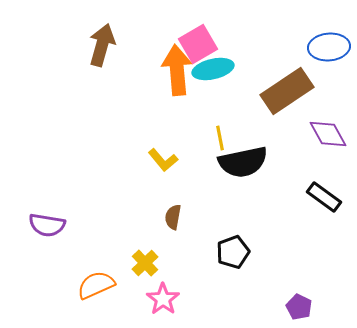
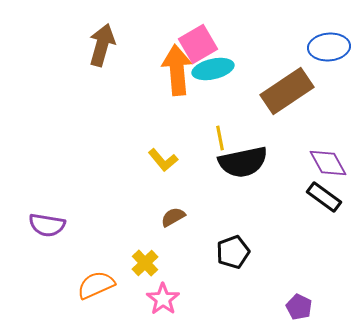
purple diamond: moved 29 px down
brown semicircle: rotated 50 degrees clockwise
